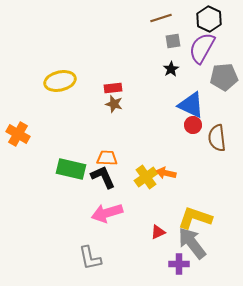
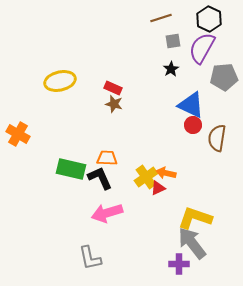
red rectangle: rotated 30 degrees clockwise
brown semicircle: rotated 16 degrees clockwise
black L-shape: moved 3 px left, 1 px down
red triangle: moved 44 px up
